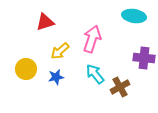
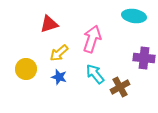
red triangle: moved 4 px right, 2 px down
yellow arrow: moved 1 px left, 2 px down
blue star: moved 3 px right; rotated 28 degrees clockwise
